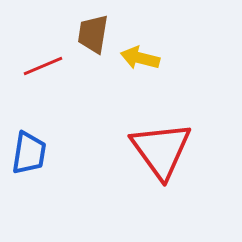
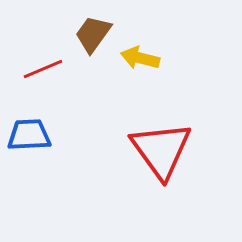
brown trapezoid: rotated 27 degrees clockwise
red line: moved 3 px down
blue trapezoid: moved 18 px up; rotated 102 degrees counterclockwise
